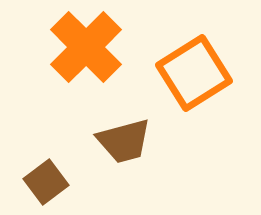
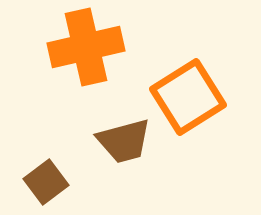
orange cross: rotated 32 degrees clockwise
orange square: moved 6 px left, 24 px down
